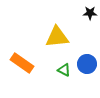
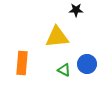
black star: moved 14 px left, 3 px up
orange rectangle: rotated 60 degrees clockwise
